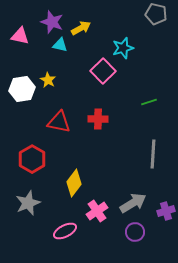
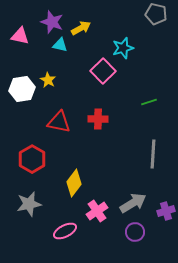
gray star: moved 1 px right, 1 px down; rotated 10 degrees clockwise
